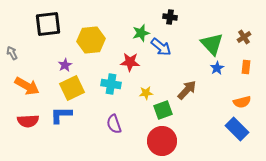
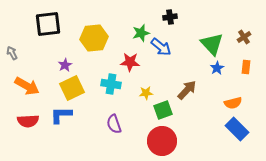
black cross: rotated 16 degrees counterclockwise
yellow hexagon: moved 3 px right, 2 px up
orange semicircle: moved 9 px left, 1 px down
